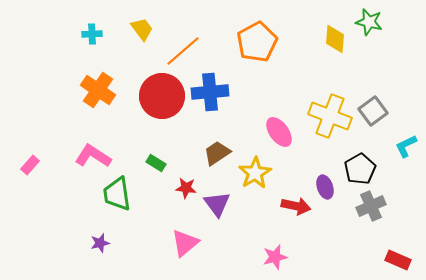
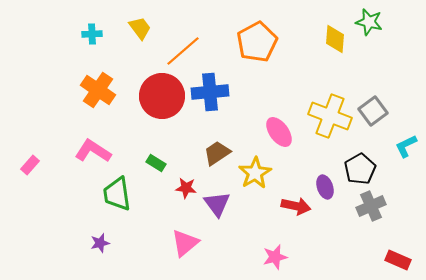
yellow trapezoid: moved 2 px left, 1 px up
pink L-shape: moved 5 px up
